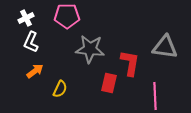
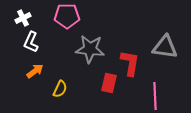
white cross: moved 3 px left
